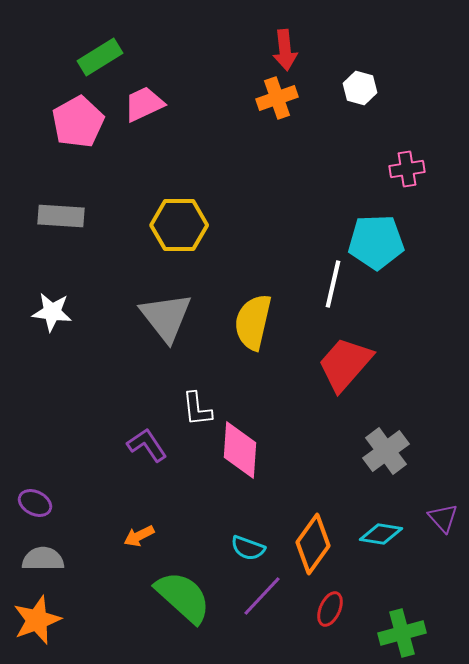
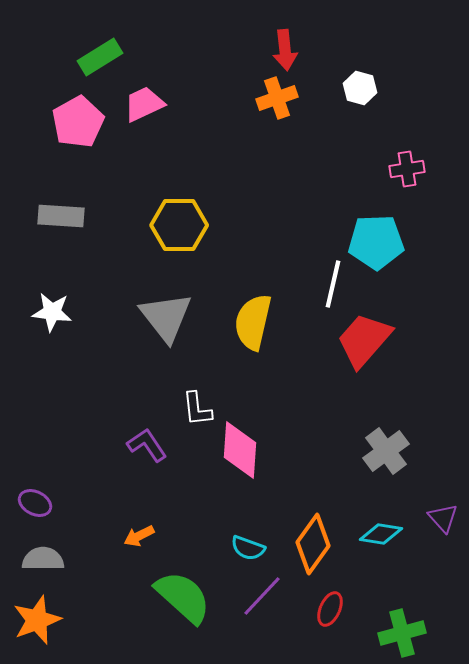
red trapezoid: moved 19 px right, 24 px up
